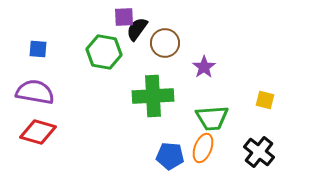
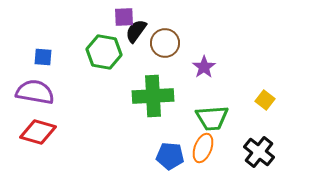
black semicircle: moved 1 px left, 2 px down
blue square: moved 5 px right, 8 px down
yellow square: rotated 24 degrees clockwise
